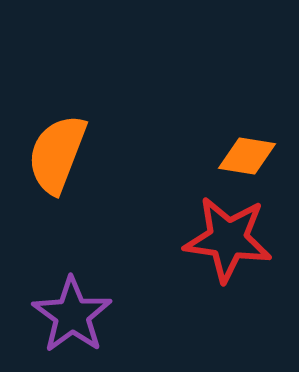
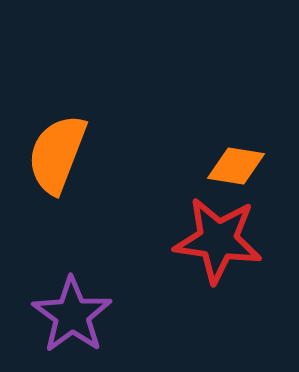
orange diamond: moved 11 px left, 10 px down
red star: moved 10 px left, 1 px down
